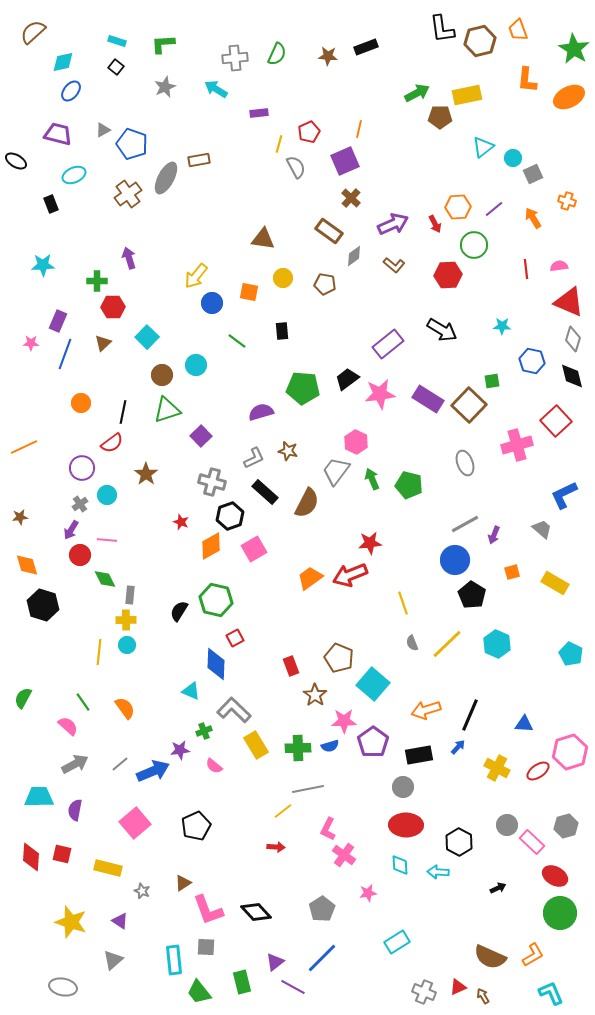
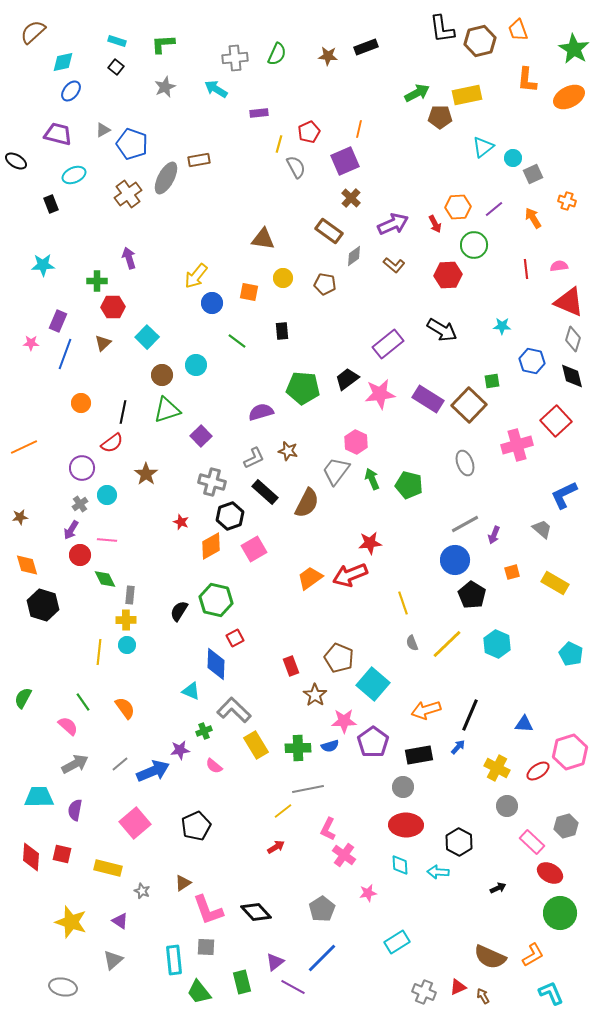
gray circle at (507, 825): moved 19 px up
red arrow at (276, 847): rotated 36 degrees counterclockwise
red ellipse at (555, 876): moved 5 px left, 3 px up
